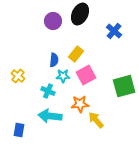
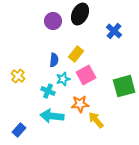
cyan star: moved 3 px down; rotated 16 degrees counterclockwise
cyan arrow: moved 2 px right
blue rectangle: rotated 32 degrees clockwise
